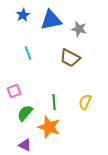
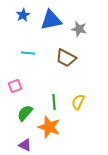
cyan line: rotated 64 degrees counterclockwise
brown trapezoid: moved 4 px left
pink square: moved 1 px right, 5 px up
yellow semicircle: moved 7 px left
